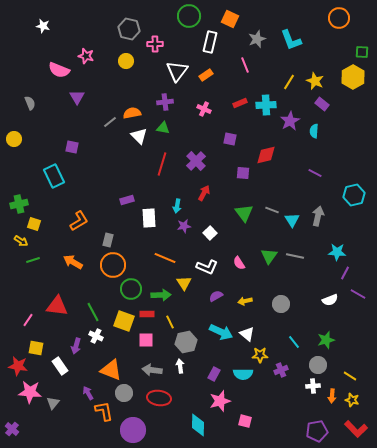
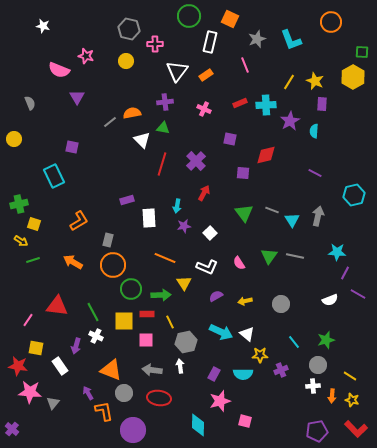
orange circle at (339, 18): moved 8 px left, 4 px down
purple rectangle at (322, 104): rotated 56 degrees clockwise
white triangle at (139, 136): moved 3 px right, 4 px down
yellow square at (124, 321): rotated 20 degrees counterclockwise
